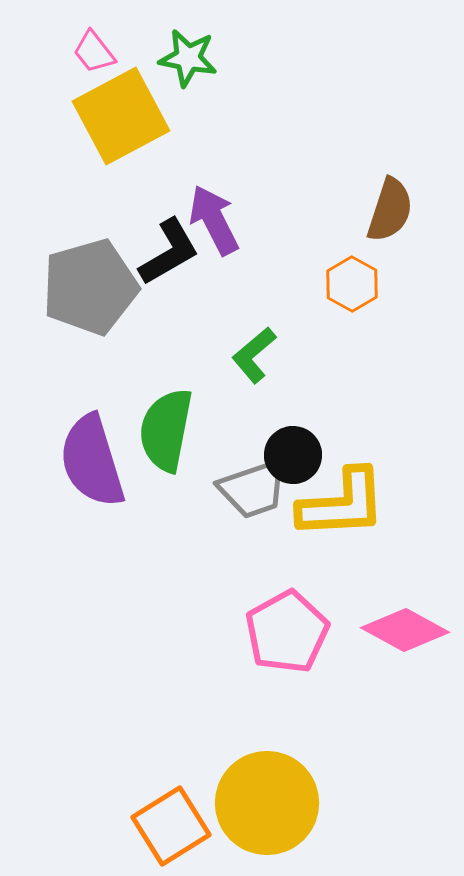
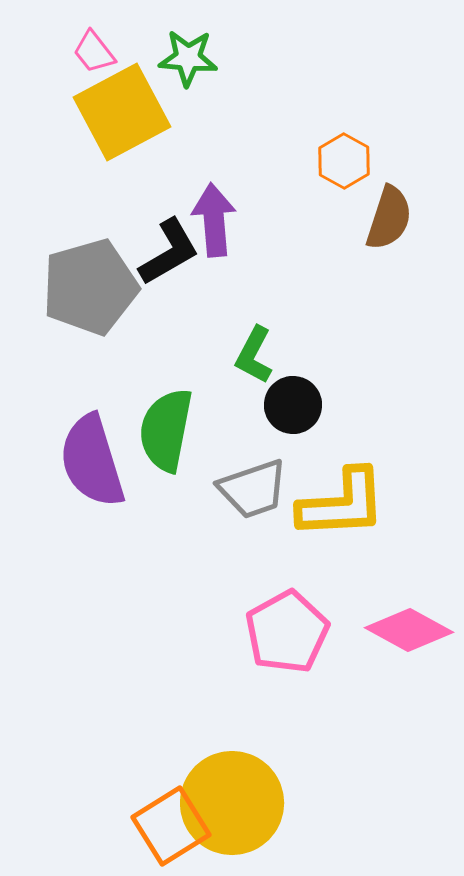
green star: rotated 6 degrees counterclockwise
yellow square: moved 1 px right, 4 px up
brown semicircle: moved 1 px left, 8 px down
purple arrow: rotated 22 degrees clockwise
orange hexagon: moved 8 px left, 123 px up
green L-shape: rotated 22 degrees counterclockwise
black circle: moved 50 px up
pink diamond: moved 4 px right
yellow circle: moved 35 px left
